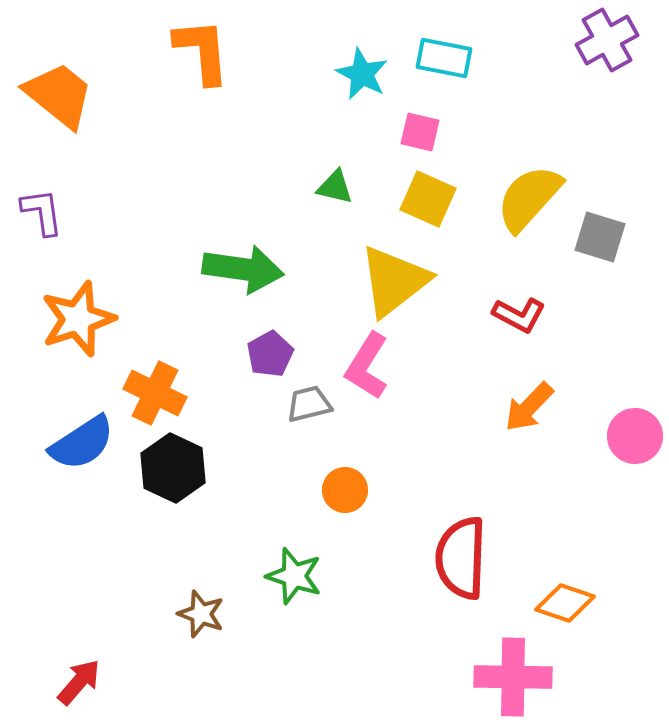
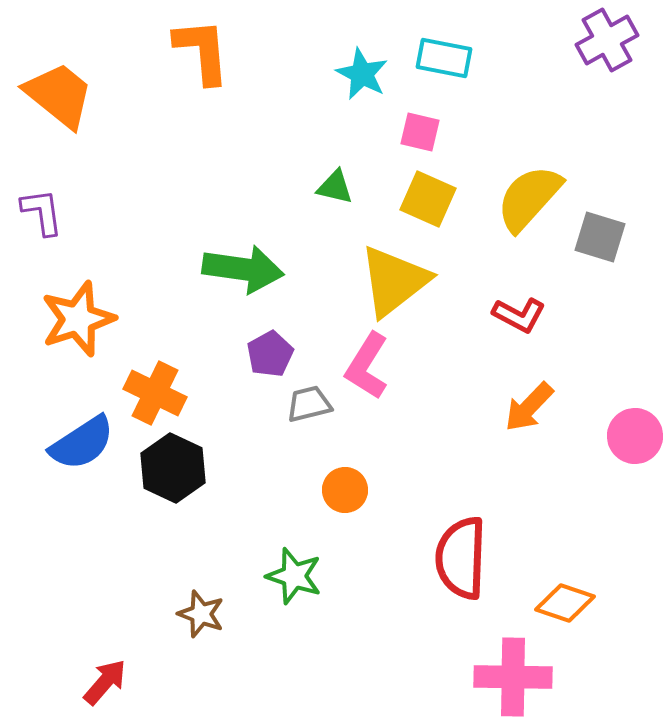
red arrow: moved 26 px right
